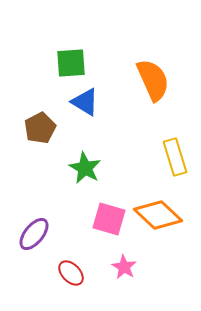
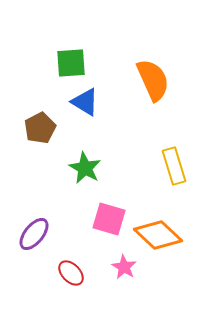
yellow rectangle: moved 1 px left, 9 px down
orange diamond: moved 20 px down
